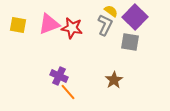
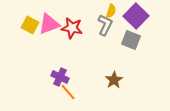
yellow semicircle: rotated 72 degrees clockwise
purple square: moved 1 px right, 1 px up
yellow square: moved 12 px right; rotated 18 degrees clockwise
gray square: moved 1 px right, 2 px up; rotated 12 degrees clockwise
purple cross: moved 1 px right, 1 px down
